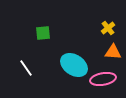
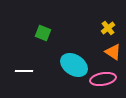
green square: rotated 28 degrees clockwise
orange triangle: rotated 30 degrees clockwise
white line: moved 2 px left, 3 px down; rotated 54 degrees counterclockwise
